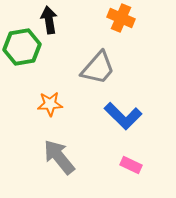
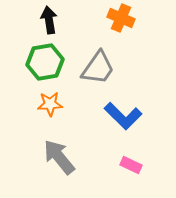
green hexagon: moved 23 px right, 15 px down
gray trapezoid: rotated 6 degrees counterclockwise
